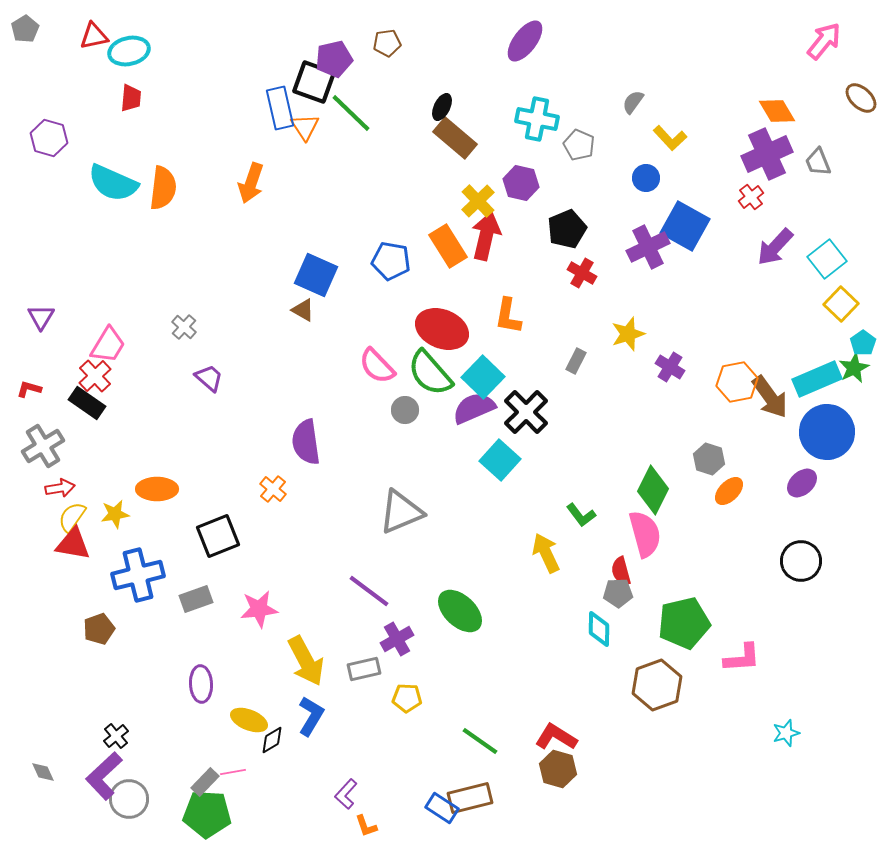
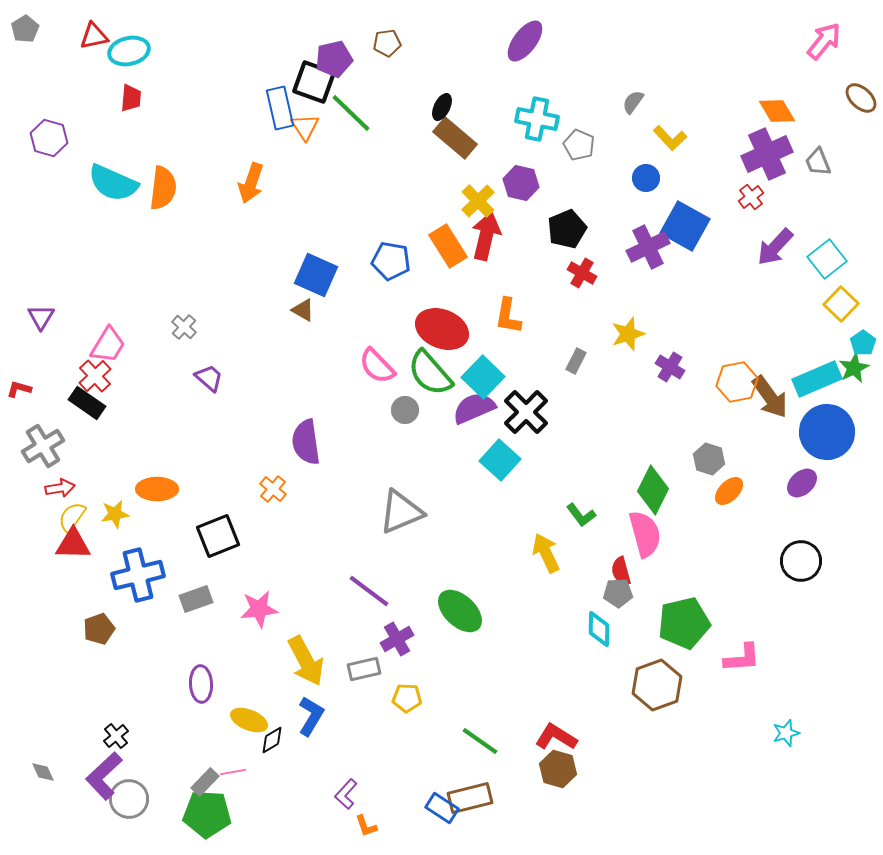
red L-shape at (29, 389): moved 10 px left
red triangle at (73, 544): rotated 9 degrees counterclockwise
